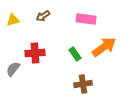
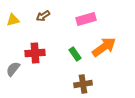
pink rectangle: rotated 24 degrees counterclockwise
